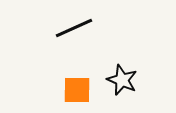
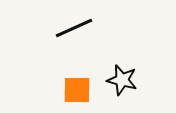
black star: rotated 8 degrees counterclockwise
